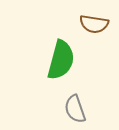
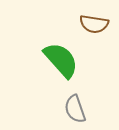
green semicircle: rotated 57 degrees counterclockwise
